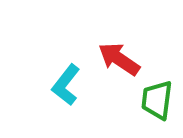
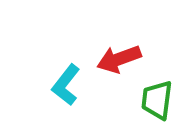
red arrow: rotated 54 degrees counterclockwise
